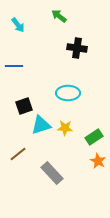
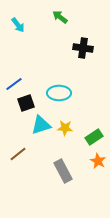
green arrow: moved 1 px right, 1 px down
black cross: moved 6 px right
blue line: moved 18 px down; rotated 36 degrees counterclockwise
cyan ellipse: moved 9 px left
black square: moved 2 px right, 3 px up
gray rectangle: moved 11 px right, 2 px up; rotated 15 degrees clockwise
